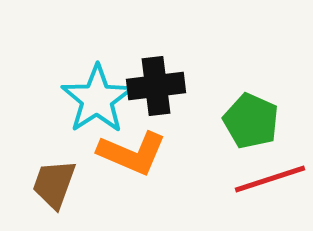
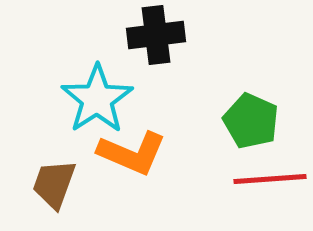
black cross: moved 51 px up
red line: rotated 14 degrees clockwise
